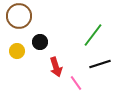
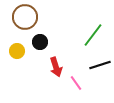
brown circle: moved 6 px right, 1 px down
black line: moved 1 px down
